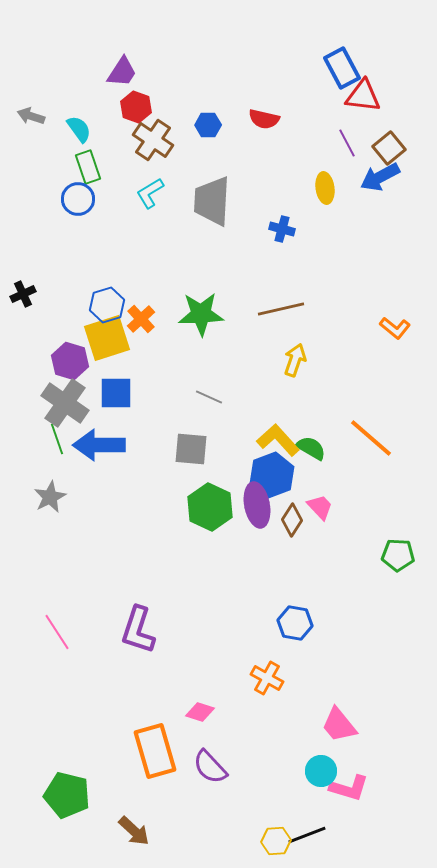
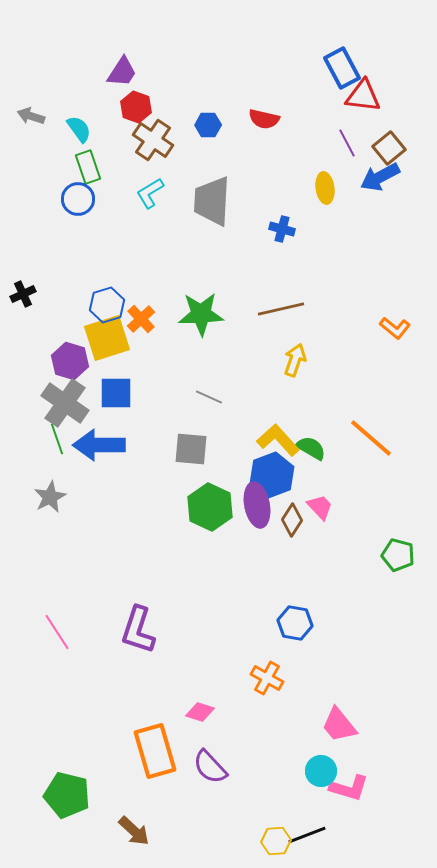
green pentagon at (398, 555): rotated 12 degrees clockwise
